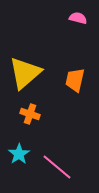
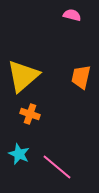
pink semicircle: moved 6 px left, 3 px up
yellow triangle: moved 2 px left, 3 px down
orange trapezoid: moved 6 px right, 3 px up
cyan star: rotated 15 degrees counterclockwise
